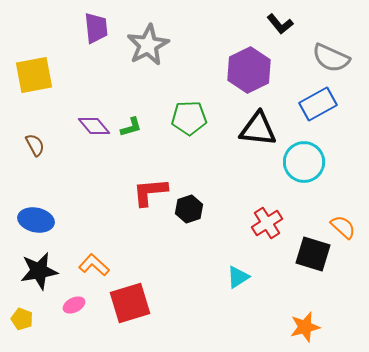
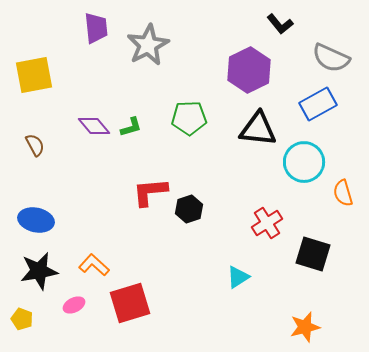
orange semicircle: moved 34 px up; rotated 148 degrees counterclockwise
